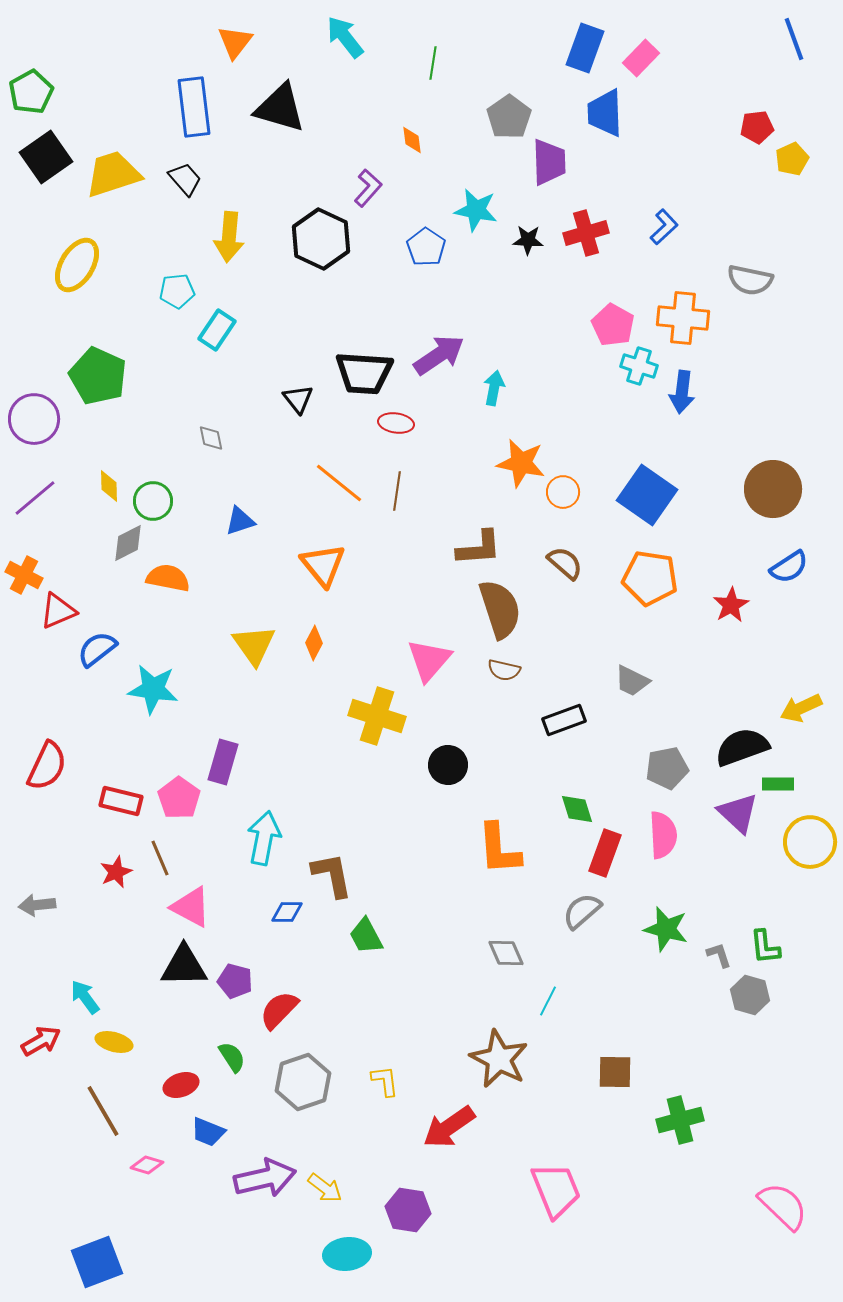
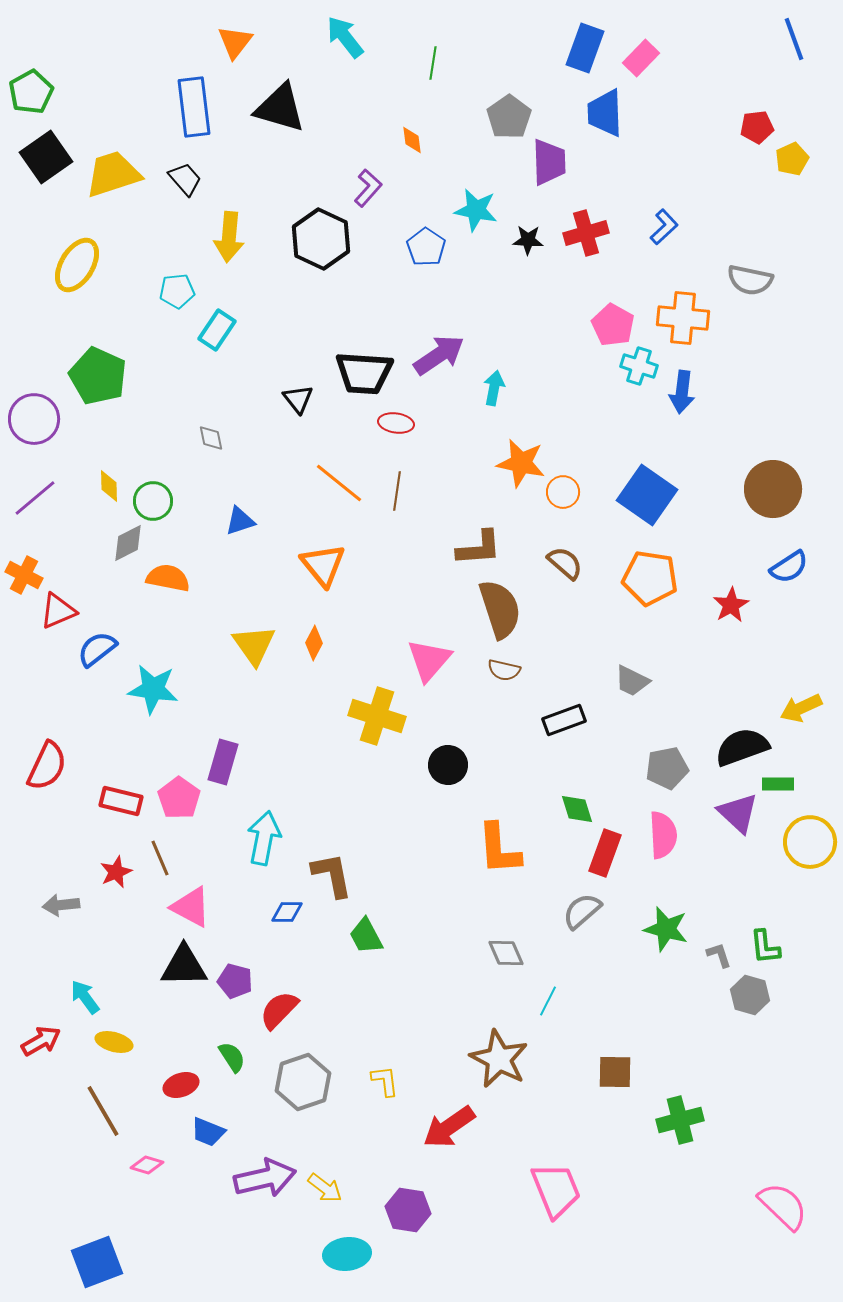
gray arrow at (37, 905): moved 24 px right
